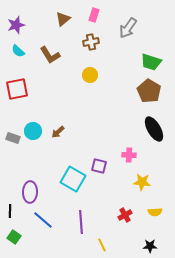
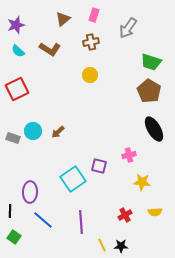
brown L-shape: moved 6 px up; rotated 25 degrees counterclockwise
red square: rotated 15 degrees counterclockwise
pink cross: rotated 16 degrees counterclockwise
cyan square: rotated 25 degrees clockwise
black star: moved 29 px left
